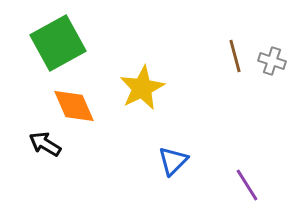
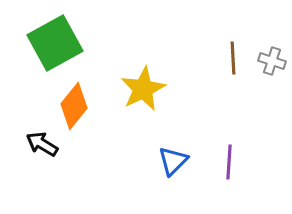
green square: moved 3 px left
brown line: moved 2 px left, 2 px down; rotated 12 degrees clockwise
yellow star: moved 1 px right, 1 px down
orange diamond: rotated 63 degrees clockwise
black arrow: moved 3 px left
purple line: moved 18 px left, 23 px up; rotated 36 degrees clockwise
